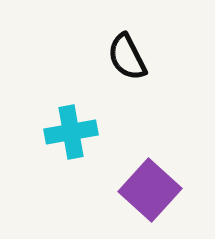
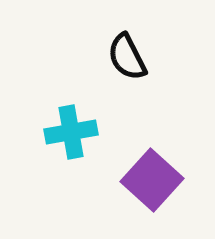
purple square: moved 2 px right, 10 px up
